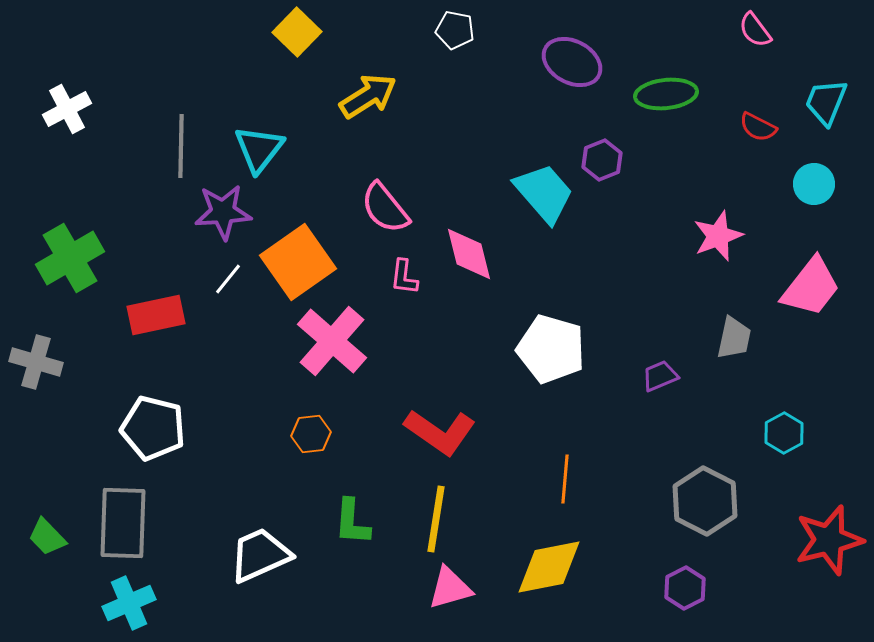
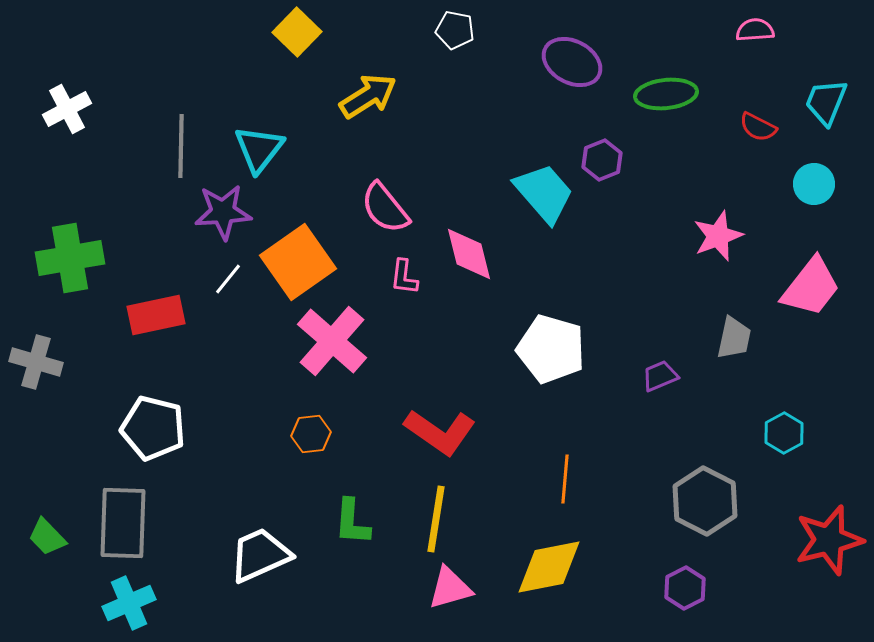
pink semicircle at (755, 30): rotated 123 degrees clockwise
green cross at (70, 258): rotated 20 degrees clockwise
